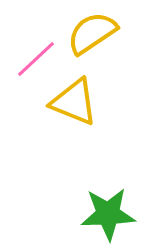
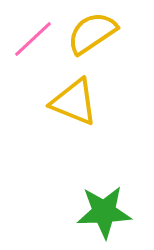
pink line: moved 3 px left, 20 px up
green star: moved 4 px left, 2 px up
